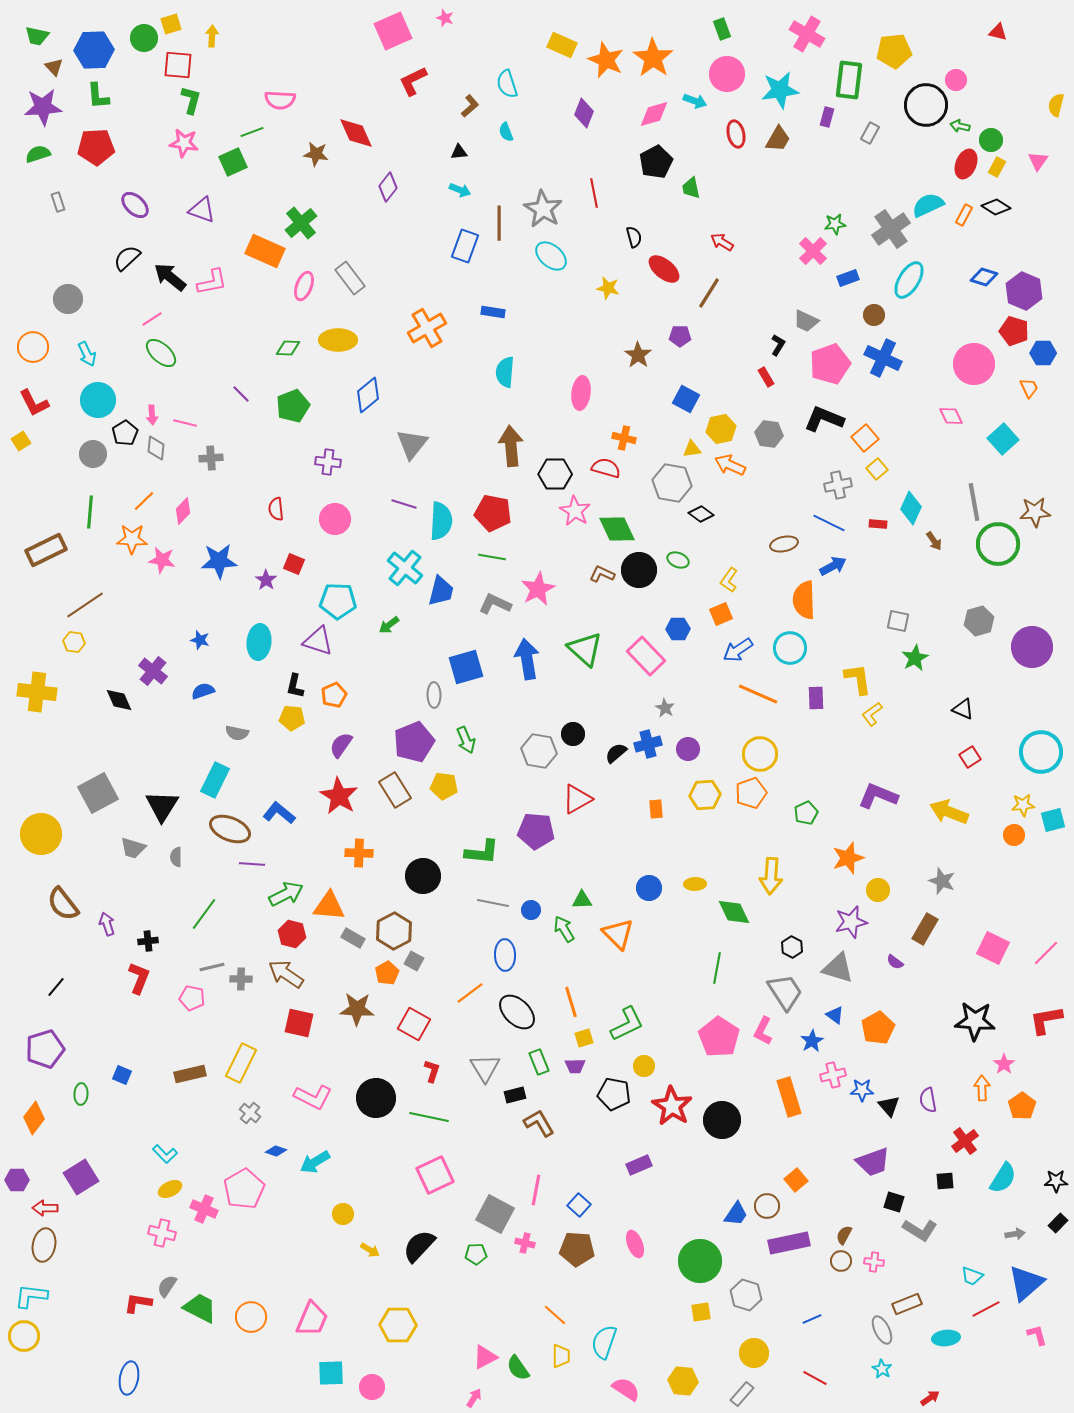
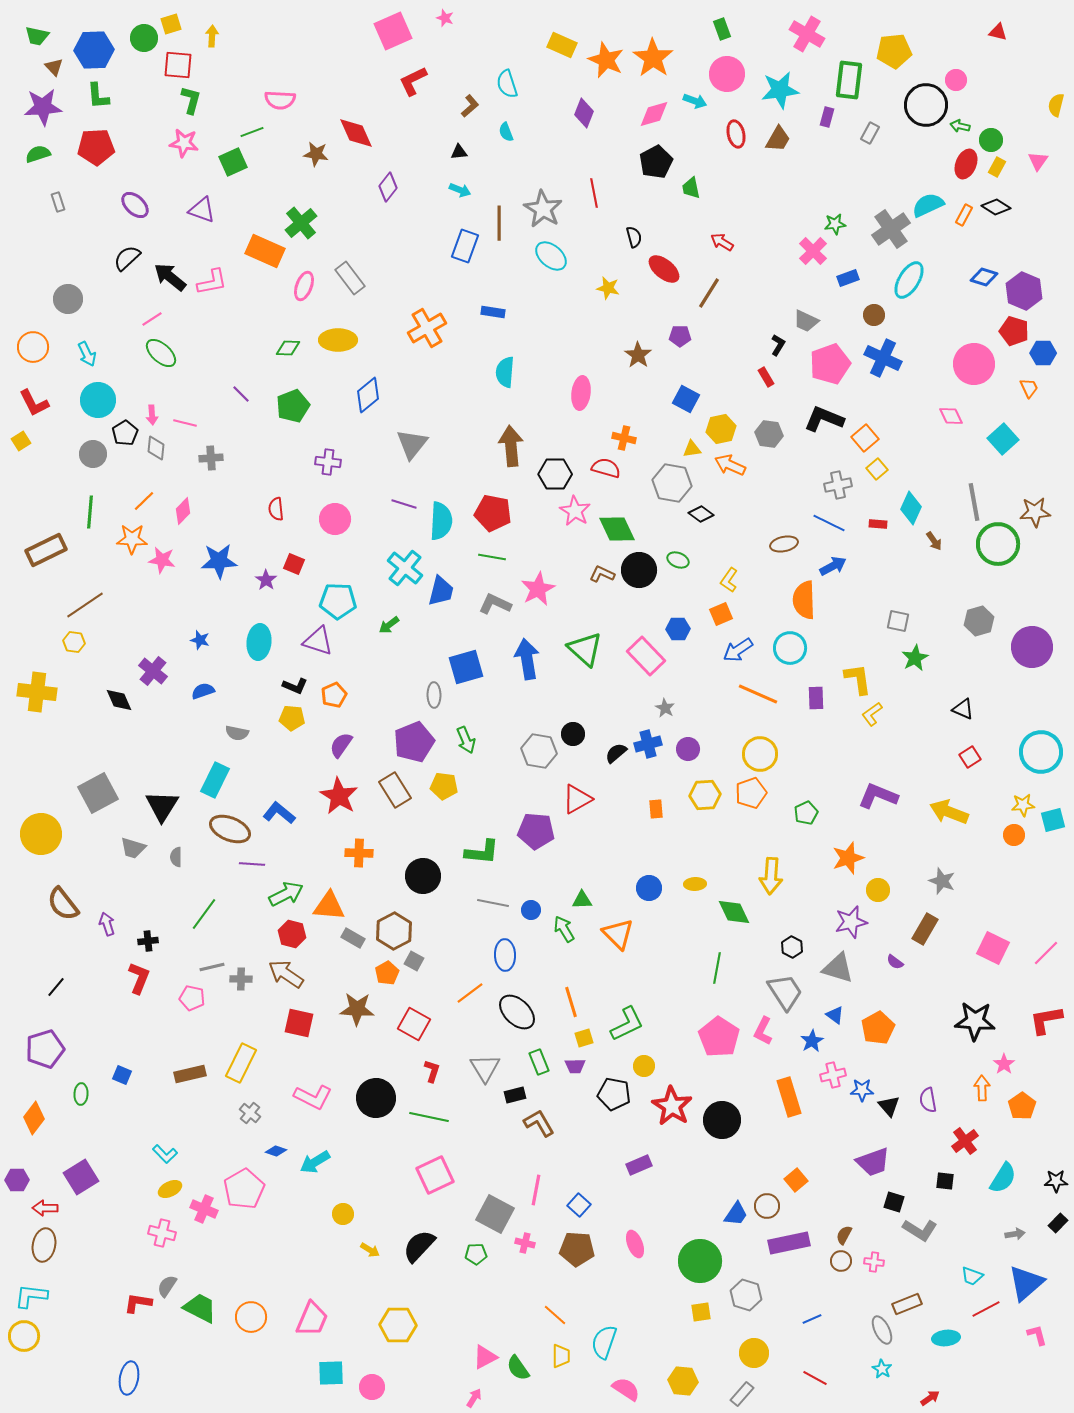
black L-shape at (295, 686): rotated 80 degrees counterclockwise
black square at (945, 1181): rotated 12 degrees clockwise
